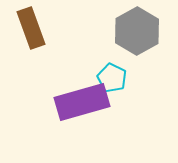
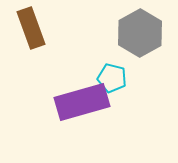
gray hexagon: moved 3 px right, 2 px down
cyan pentagon: rotated 12 degrees counterclockwise
